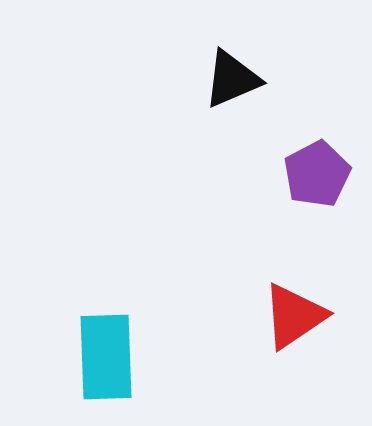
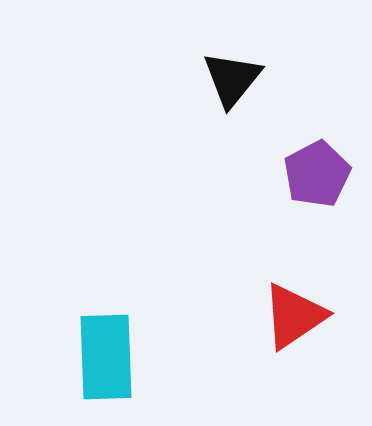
black triangle: rotated 28 degrees counterclockwise
